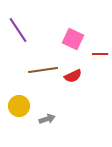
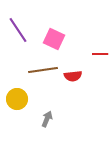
pink square: moved 19 px left
red semicircle: rotated 18 degrees clockwise
yellow circle: moved 2 px left, 7 px up
gray arrow: rotated 49 degrees counterclockwise
